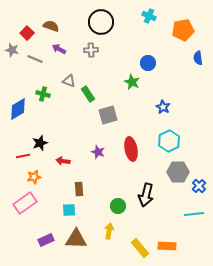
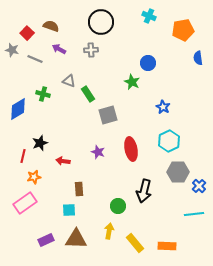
red line: rotated 64 degrees counterclockwise
black arrow: moved 2 px left, 4 px up
yellow rectangle: moved 5 px left, 5 px up
